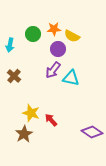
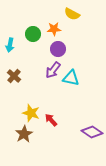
yellow semicircle: moved 22 px up
